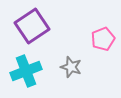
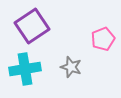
cyan cross: moved 1 px left, 2 px up; rotated 12 degrees clockwise
